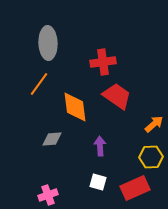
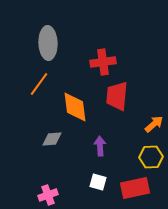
red trapezoid: rotated 120 degrees counterclockwise
red rectangle: rotated 12 degrees clockwise
